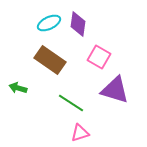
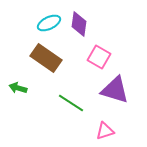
purple diamond: moved 1 px right
brown rectangle: moved 4 px left, 2 px up
pink triangle: moved 25 px right, 2 px up
